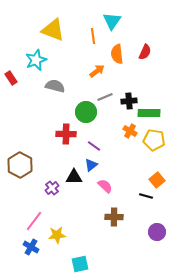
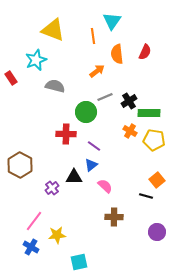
black cross: rotated 28 degrees counterclockwise
cyan square: moved 1 px left, 2 px up
